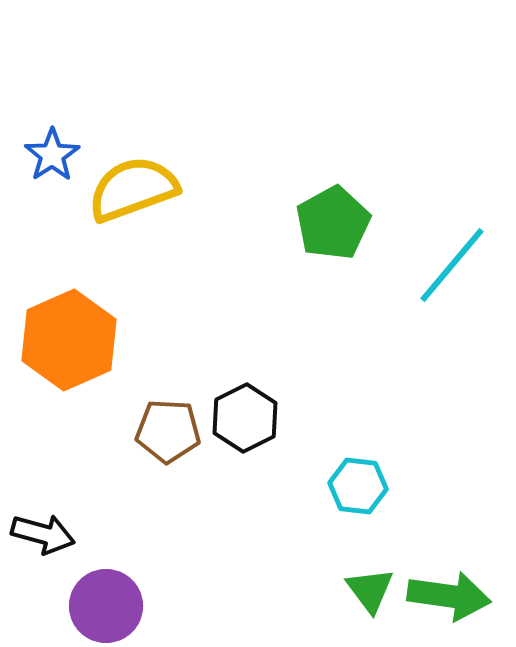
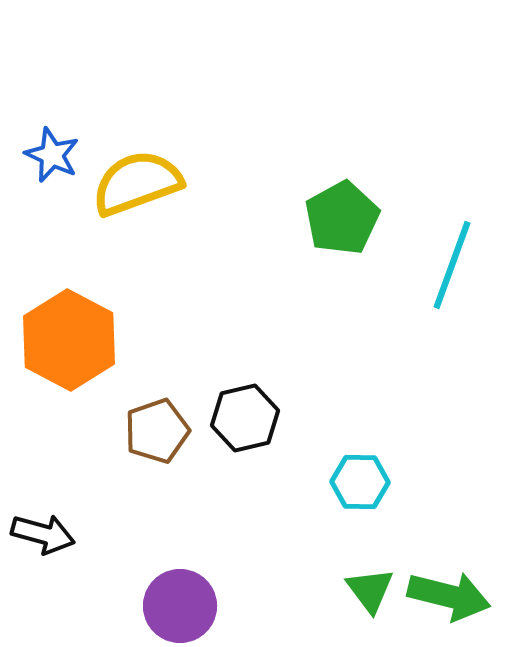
blue star: rotated 14 degrees counterclockwise
yellow semicircle: moved 4 px right, 6 px up
green pentagon: moved 9 px right, 5 px up
cyan line: rotated 20 degrees counterclockwise
orange hexagon: rotated 8 degrees counterclockwise
black hexagon: rotated 14 degrees clockwise
brown pentagon: moved 11 px left; rotated 22 degrees counterclockwise
cyan hexagon: moved 2 px right, 4 px up; rotated 6 degrees counterclockwise
green arrow: rotated 6 degrees clockwise
purple circle: moved 74 px right
